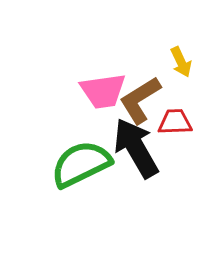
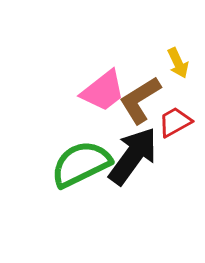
yellow arrow: moved 3 px left, 1 px down
pink trapezoid: rotated 30 degrees counterclockwise
red trapezoid: rotated 27 degrees counterclockwise
black arrow: moved 3 px left, 8 px down; rotated 66 degrees clockwise
